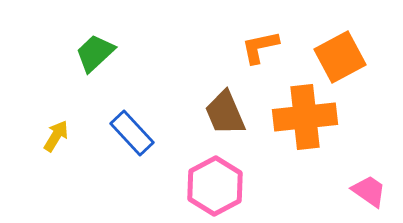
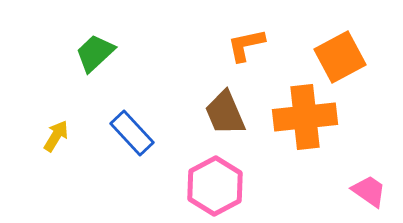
orange L-shape: moved 14 px left, 2 px up
